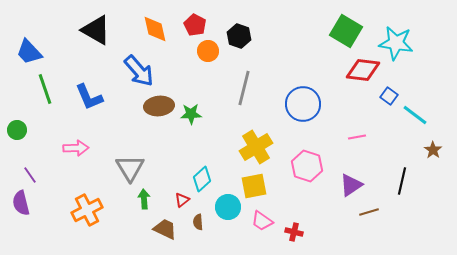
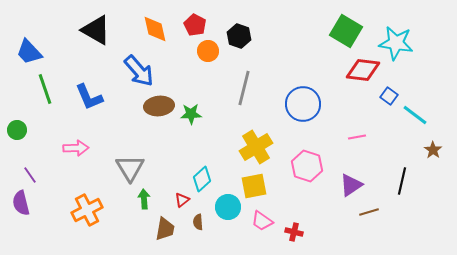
brown trapezoid: rotated 75 degrees clockwise
